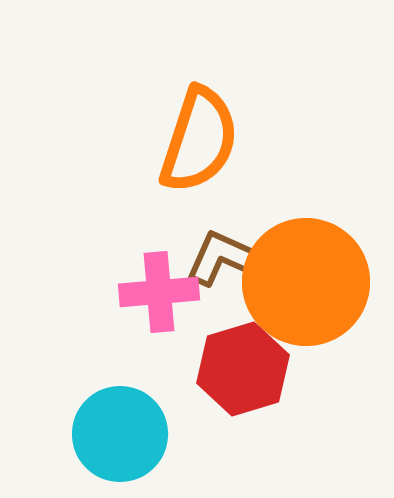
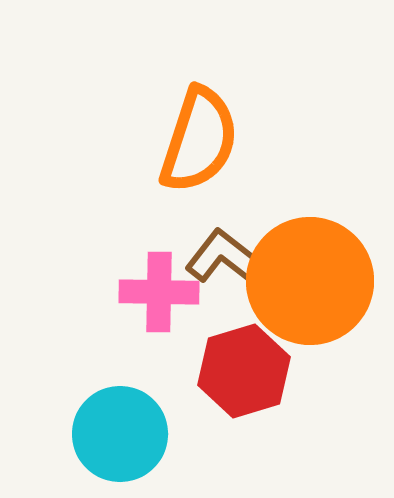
brown L-shape: rotated 14 degrees clockwise
orange circle: moved 4 px right, 1 px up
pink cross: rotated 6 degrees clockwise
red hexagon: moved 1 px right, 2 px down
